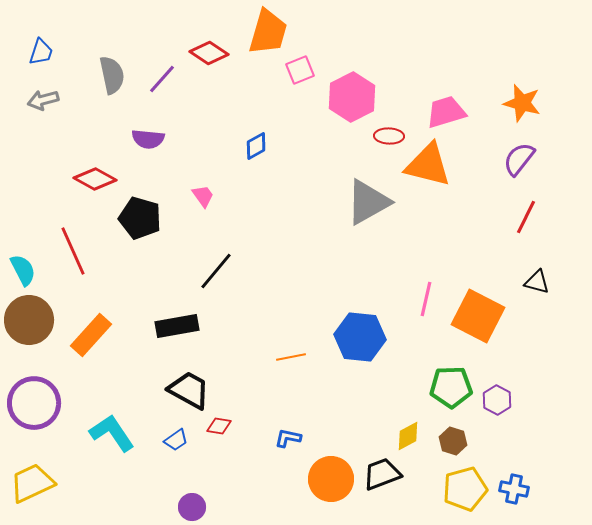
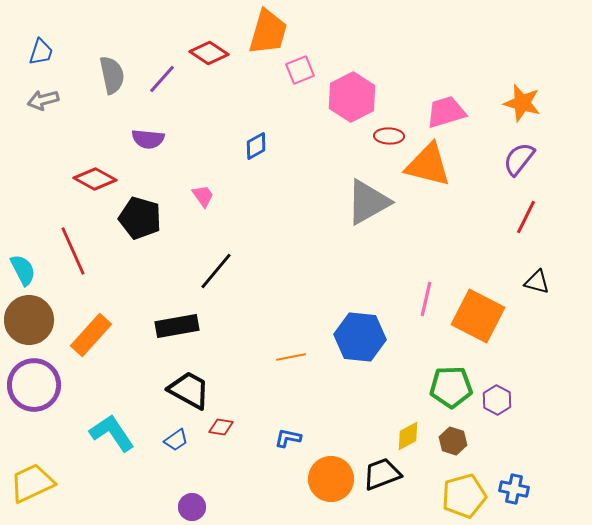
purple circle at (34, 403): moved 18 px up
red diamond at (219, 426): moved 2 px right, 1 px down
yellow pentagon at (465, 489): moved 1 px left, 7 px down
